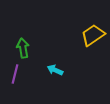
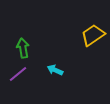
purple line: moved 3 px right; rotated 36 degrees clockwise
